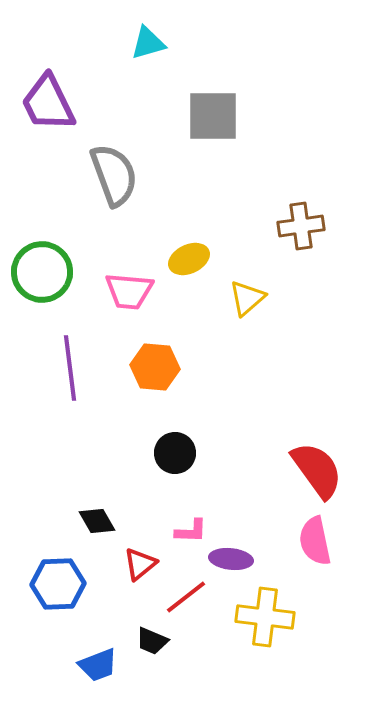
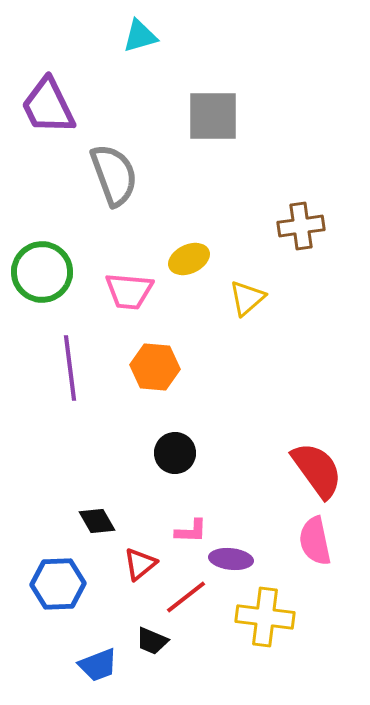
cyan triangle: moved 8 px left, 7 px up
purple trapezoid: moved 3 px down
